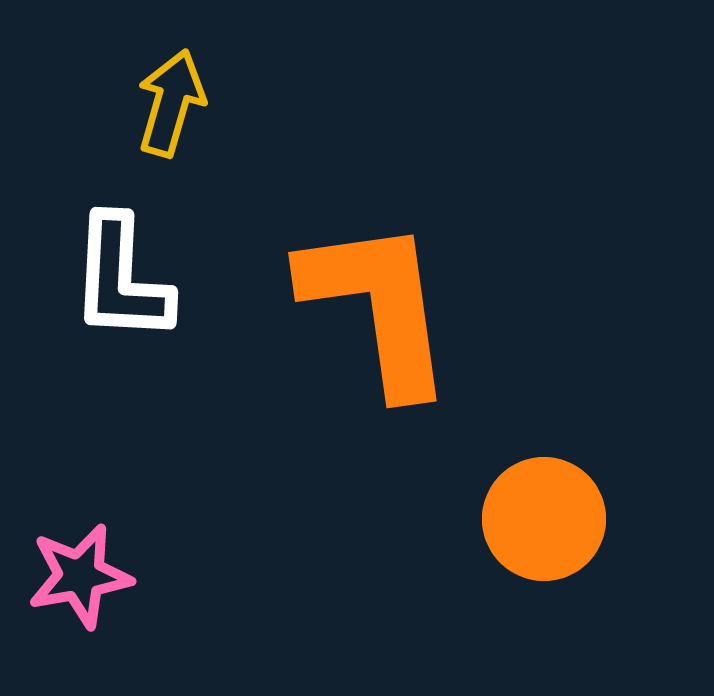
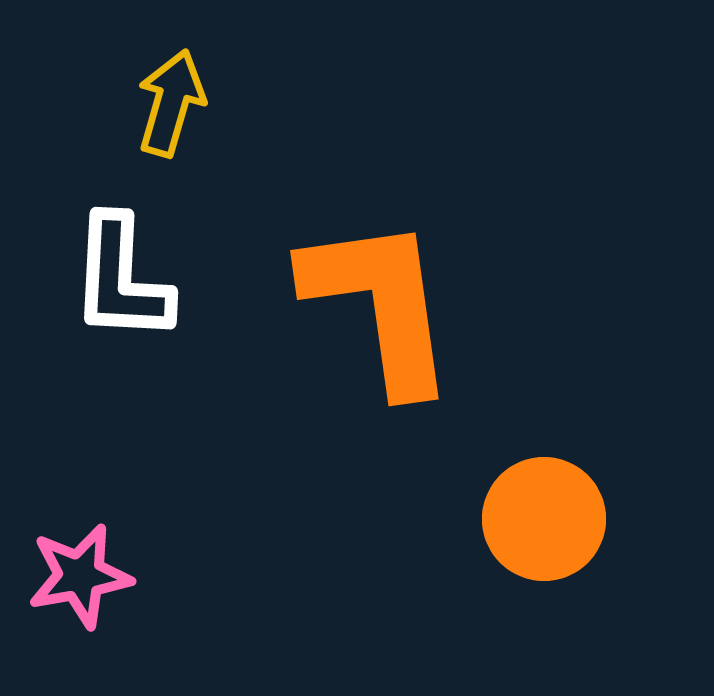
orange L-shape: moved 2 px right, 2 px up
